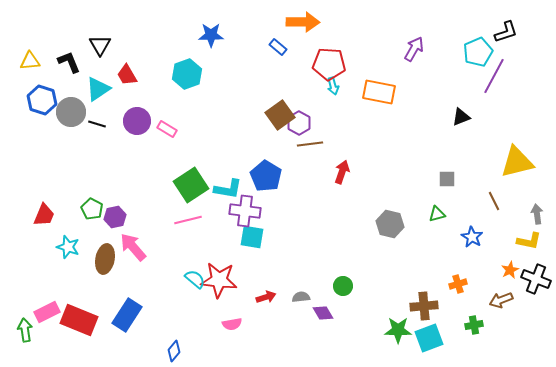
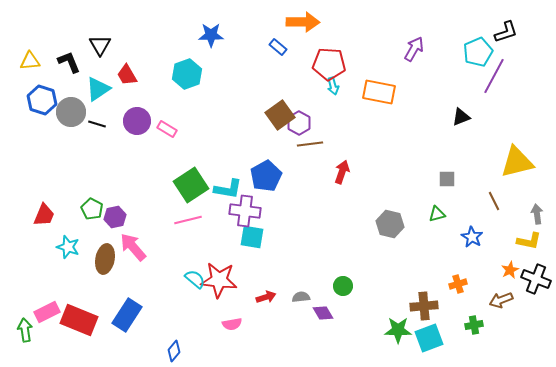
blue pentagon at (266, 176): rotated 12 degrees clockwise
